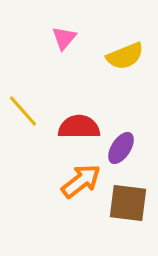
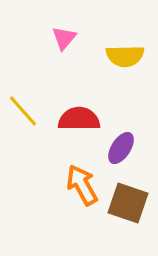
yellow semicircle: rotated 21 degrees clockwise
red semicircle: moved 8 px up
orange arrow: moved 1 px right, 4 px down; rotated 81 degrees counterclockwise
brown square: rotated 12 degrees clockwise
